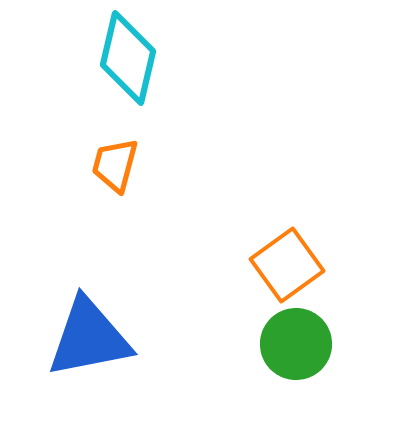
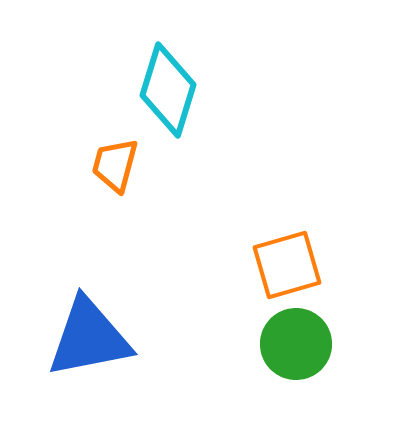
cyan diamond: moved 40 px right, 32 px down; rotated 4 degrees clockwise
orange square: rotated 20 degrees clockwise
